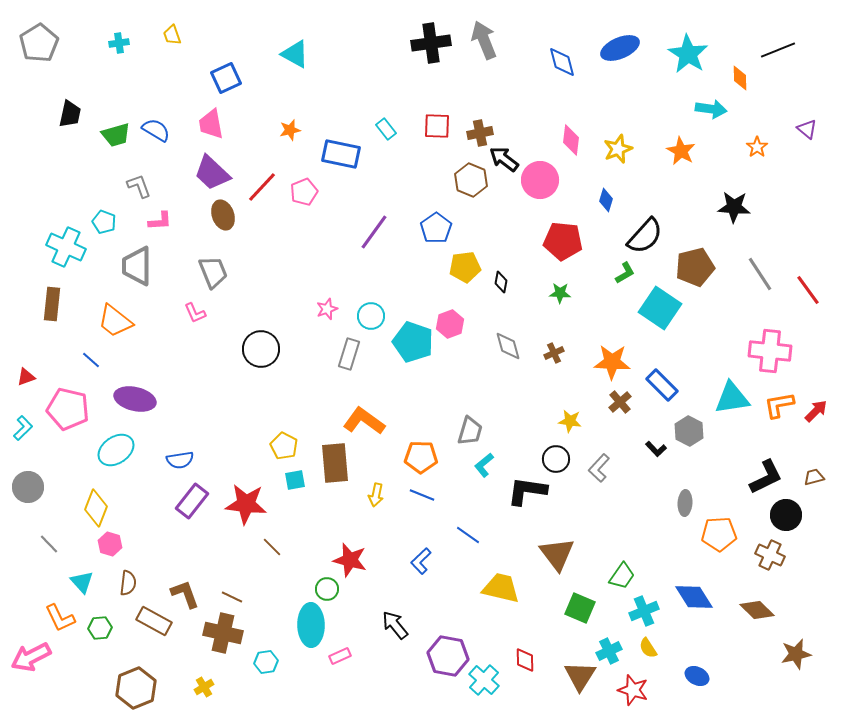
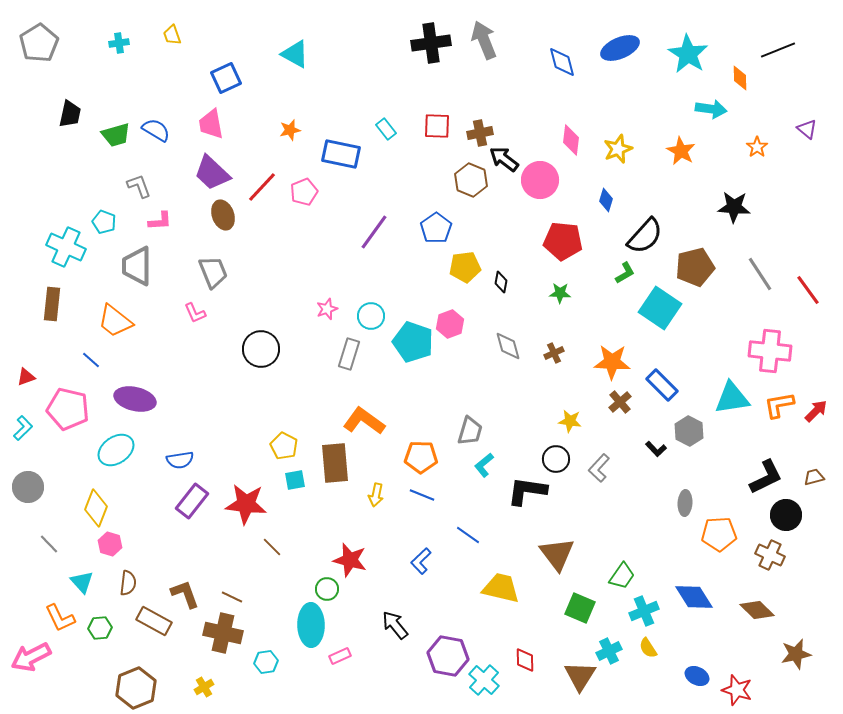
red star at (633, 690): moved 104 px right
